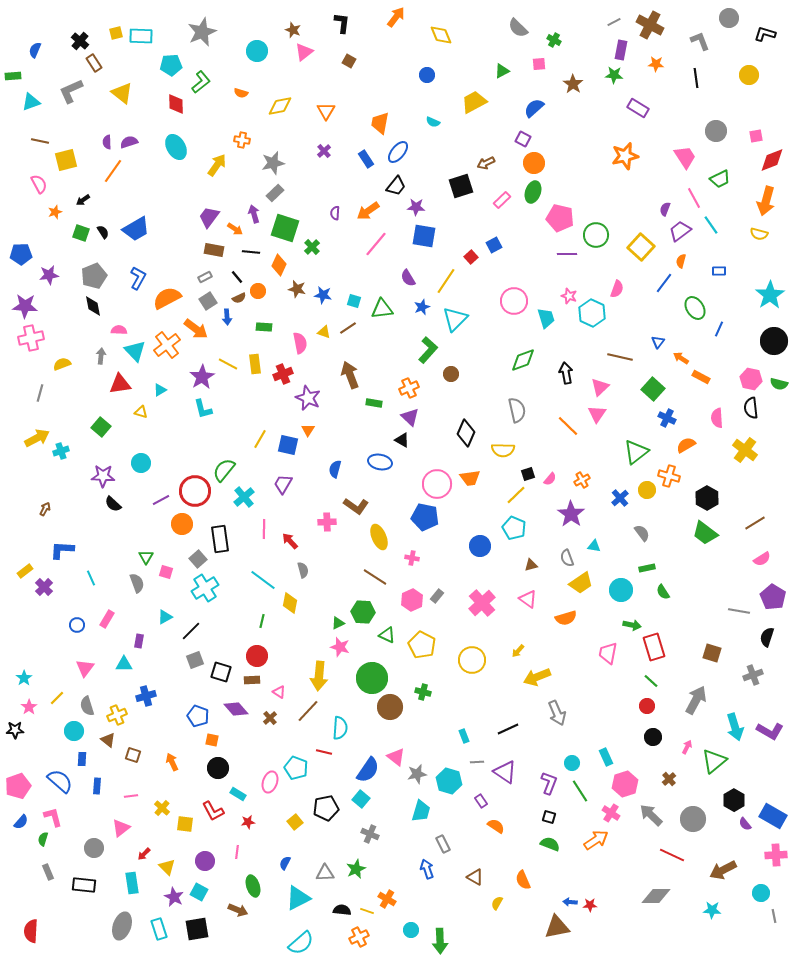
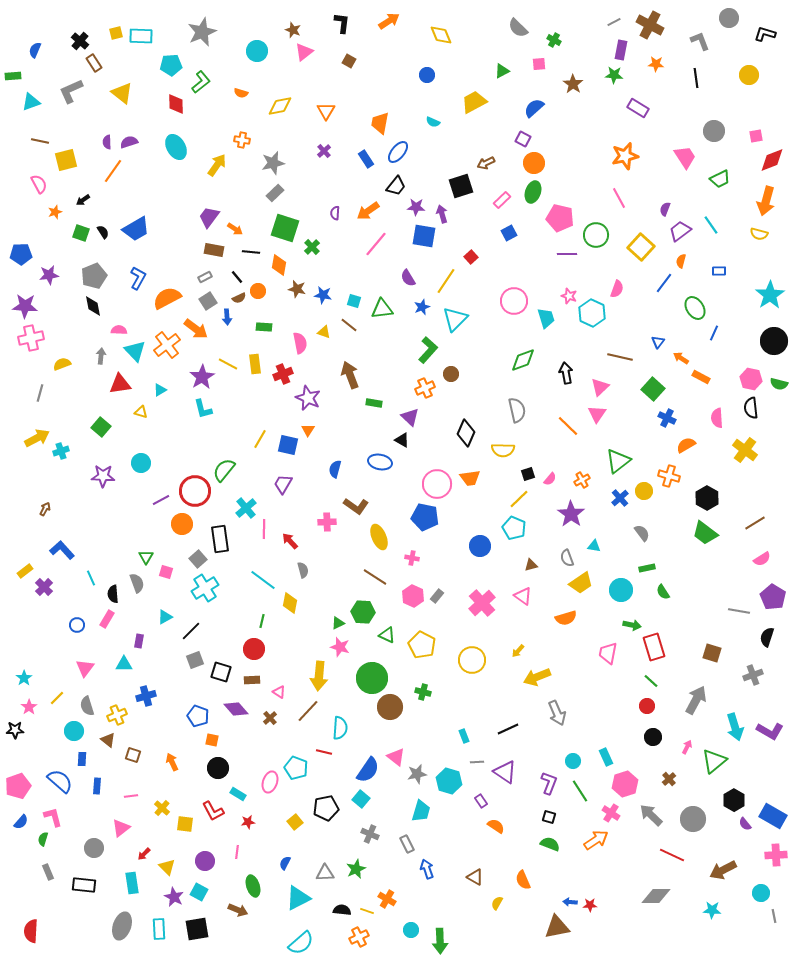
orange arrow at (396, 17): moved 7 px left, 4 px down; rotated 20 degrees clockwise
gray circle at (716, 131): moved 2 px left
pink line at (694, 198): moved 75 px left
purple arrow at (254, 214): moved 188 px right
blue square at (494, 245): moved 15 px right, 12 px up
orange diamond at (279, 265): rotated 15 degrees counterclockwise
brown line at (348, 328): moved 1 px right, 3 px up; rotated 72 degrees clockwise
blue line at (719, 329): moved 5 px left, 4 px down
orange cross at (409, 388): moved 16 px right
green triangle at (636, 452): moved 18 px left, 9 px down
yellow circle at (647, 490): moved 3 px left, 1 px down
yellow line at (516, 495): moved 3 px right, 4 px down
cyan cross at (244, 497): moved 2 px right, 11 px down
black semicircle at (113, 504): moved 90 px down; rotated 42 degrees clockwise
blue L-shape at (62, 550): rotated 45 degrees clockwise
pink triangle at (528, 599): moved 5 px left, 3 px up
pink hexagon at (412, 600): moved 1 px right, 4 px up; rotated 10 degrees counterclockwise
red circle at (257, 656): moved 3 px left, 7 px up
cyan circle at (572, 763): moved 1 px right, 2 px up
gray rectangle at (443, 844): moved 36 px left
cyan rectangle at (159, 929): rotated 15 degrees clockwise
